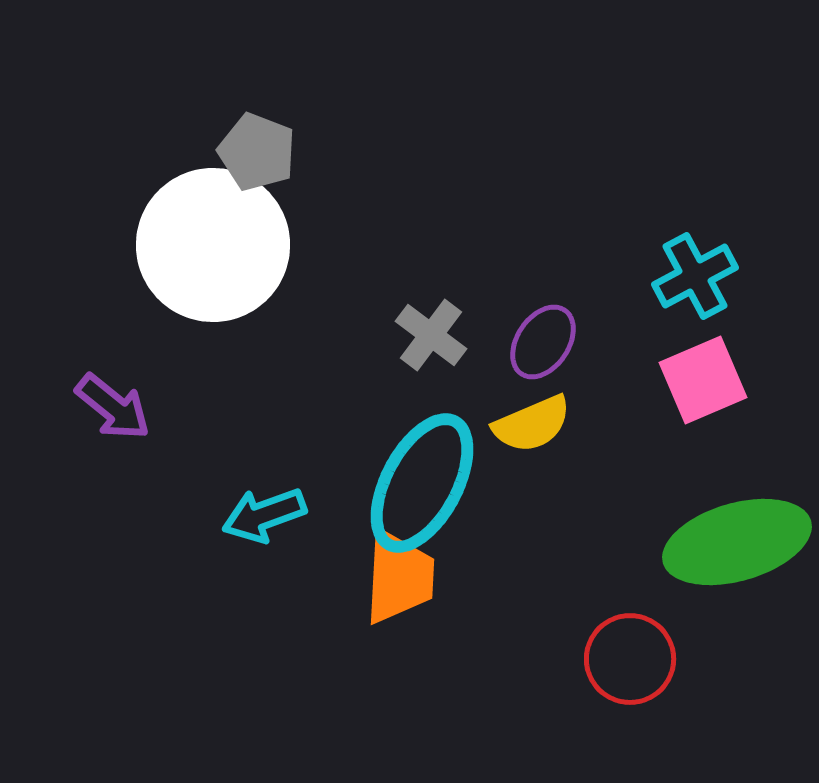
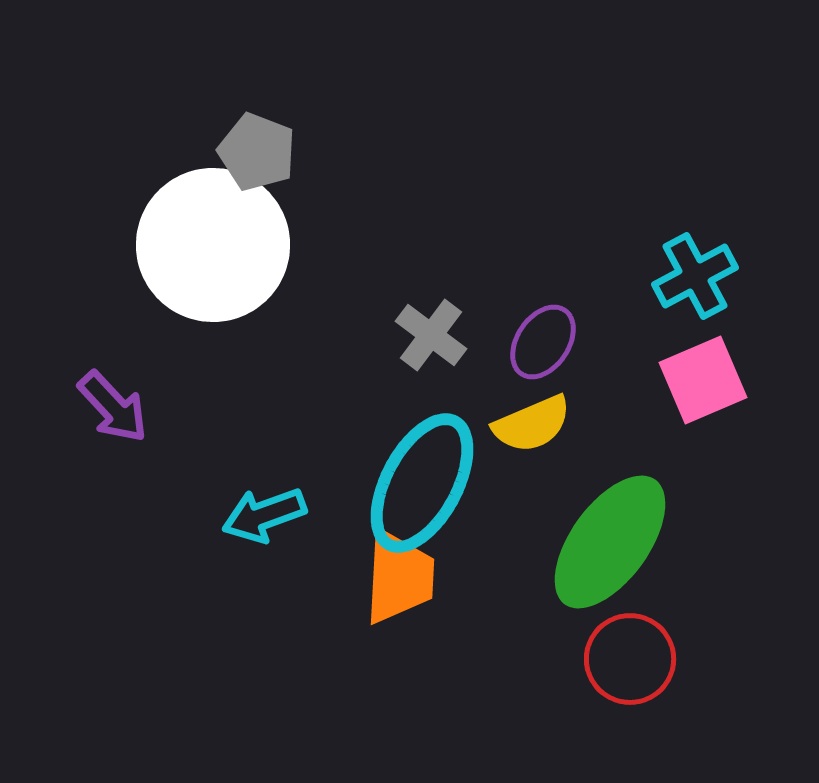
purple arrow: rotated 8 degrees clockwise
green ellipse: moved 127 px left; rotated 38 degrees counterclockwise
